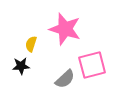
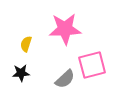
pink star: rotated 20 degrees counterclockwise
yellow semicircle: moved 5 px left
black star: moved 7 px down
